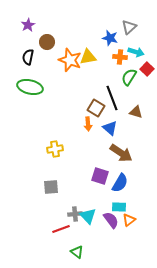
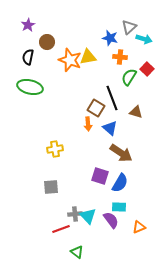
cyan arrow: moved 8 px right, 13 px up
orange triangle: moved 10 px right, 7 px down; rotated 16 degrees clockwise
